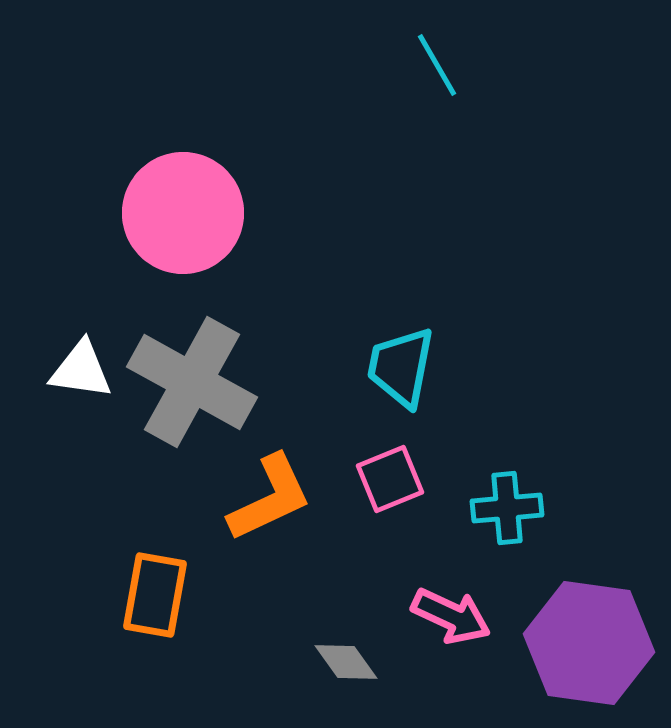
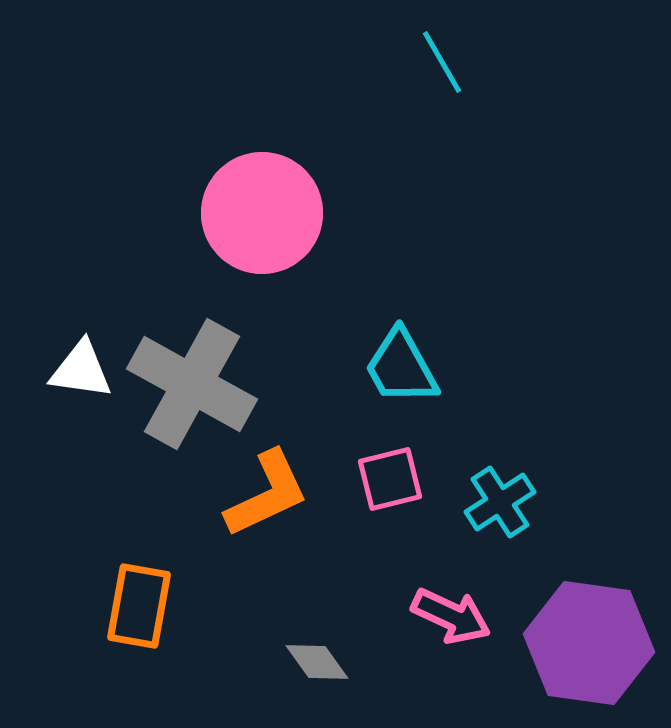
cyan line: moved 5 px right, 3 px up
pink circle: moved 79 px right
cyan trapezoid: rotated 40 degrees counterclockwise
gray cross: moved 2 px down
pink square: rotated 8 degrees clockwise
orange L-shape: moved 3 px left, 4 px up
cyan cross: moved 7 px left, 6 px up; rotated 28 degrees counterclockwise
orange rectangle: moved 16 px left, 11 px down
gray diamond: moved 29 px left
